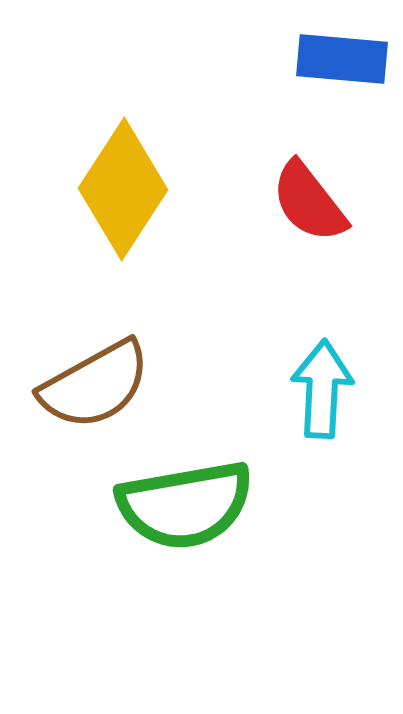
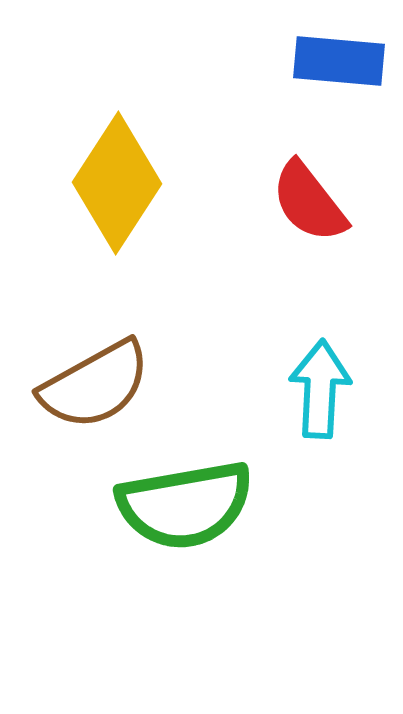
blue rectangle: moved 3 px left, 2 px down
yellow diamond: moved 6 px left, 6 px up
cyan arrow: moved 2 px left
